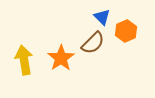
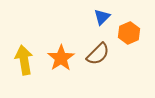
blue triangle: rotated 30 degrees clockwise
orange hexagon: moved 3 px right, 2 px down
brown semicircle: moved 5 px right, 11 px down
